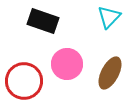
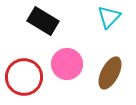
black rectangle: rotated 12 degrees clockwise
red circle: moved 4 px up
